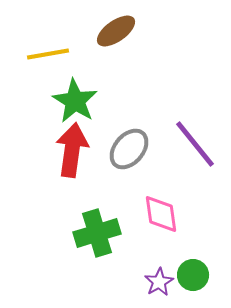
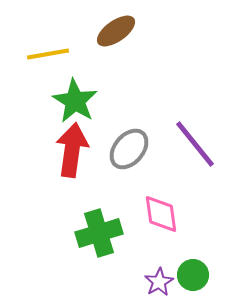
green cross: moved 2 px right
